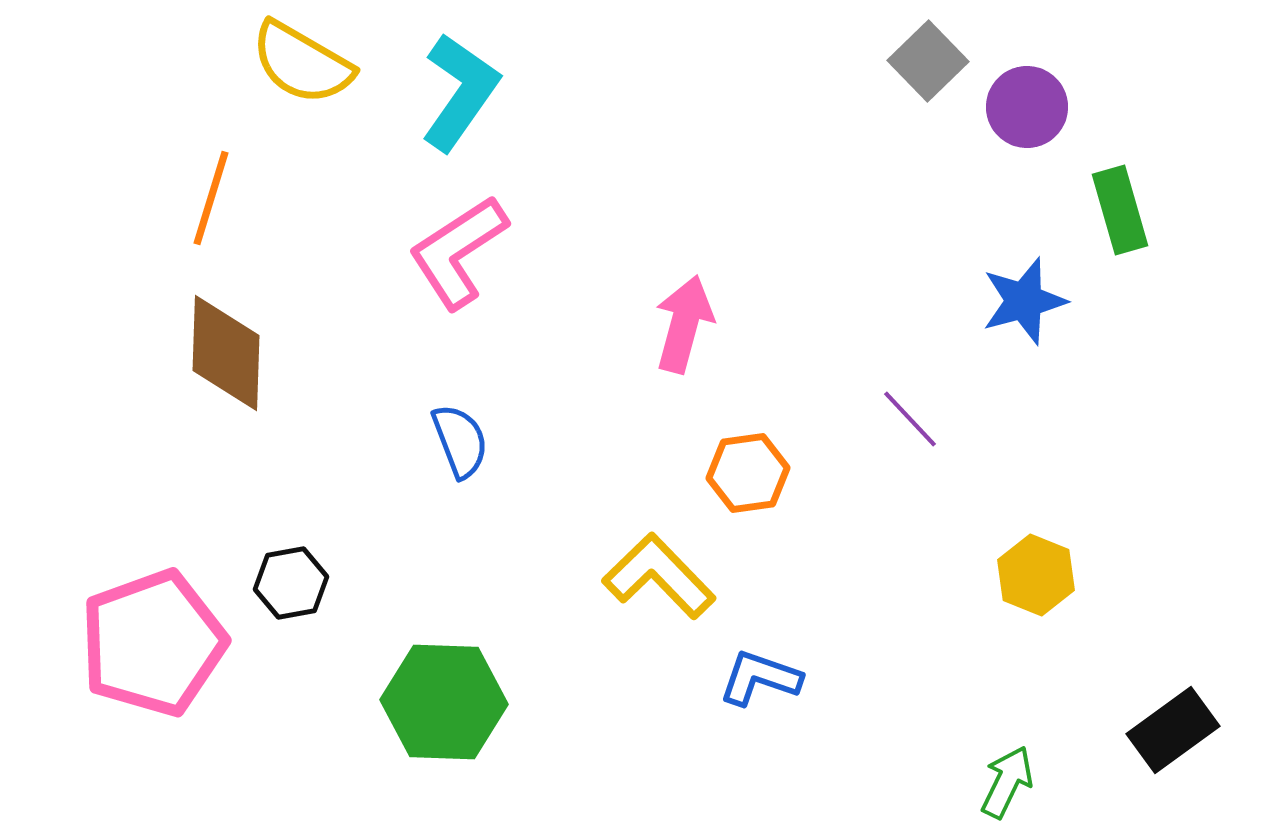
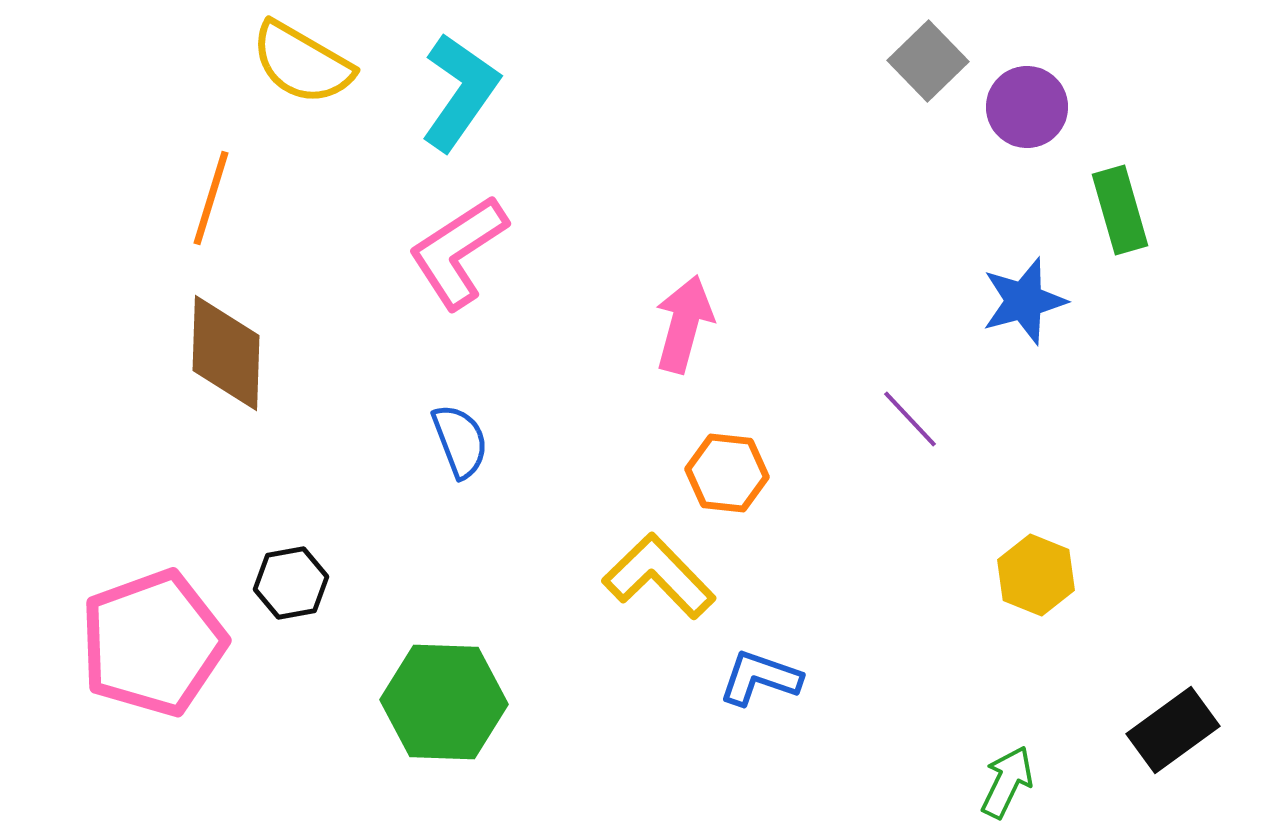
orange hexagon: moved 21 px left; rotated 14 degrees clockwise
